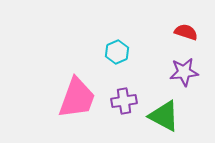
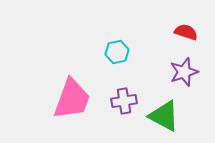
cyan hexagon: rotated 10 degrees clockwise
purple star: rotated 12 degrees counterclockwise
pink trapezoid: moved 5 px left, 1 px down
